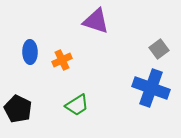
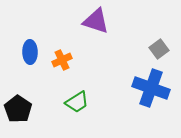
green trapezoid: moved 3 px up
black pentagon: rotated 8 degrees clockwise
